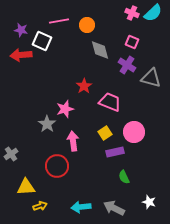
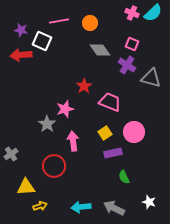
orange circle: moved 3 px right, 2 px up
pink square: moved 2 px down
gray diamond: rotated 20 degrees counterclockwise
purple rectangle: moved 2 px left, 1 px down
red circle: moved 3 px left
